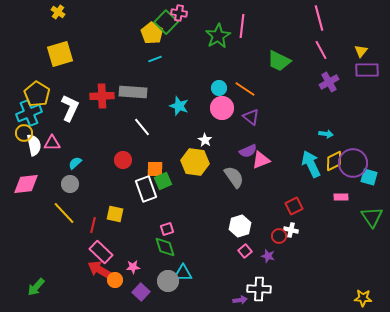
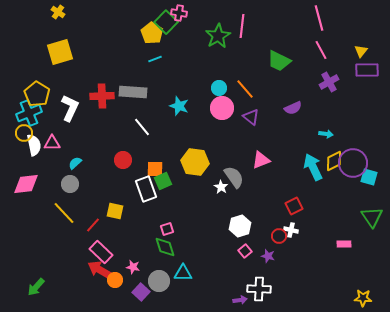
yellow square at (60, 54): moved 2 px up
orange line at (245, 89): rotated 15 degrees clockwise
white star at (205, 140): moved 16 px right, 47 px down
purple semicircle at (248, 151): moved 45 px right, 43 px up
cyan arrow at (311, 164): moved 2 px right, 3 px down
pink rectangle at (341, 197): moved 3 px right, 47 px down
yellow square at (115, 214): moved 3 px up
red line at (93, 225): rotated 28 degrees clockwise
pink star at (133, 267): rotated 16 degrees clockwise
gray circle at (168, 281): moved 9 px left
